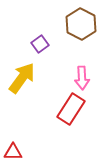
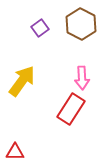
purple square: moved 16 px up
yellow arrow: moved 3 px down
red triangle: moved 2 px right
